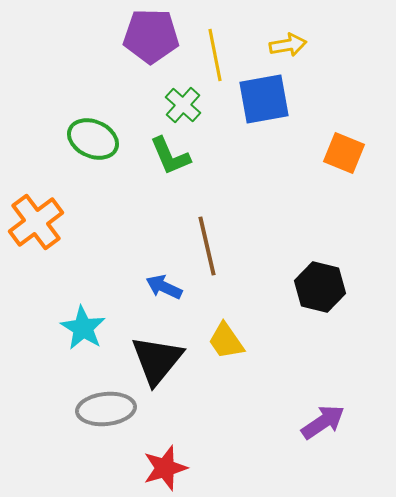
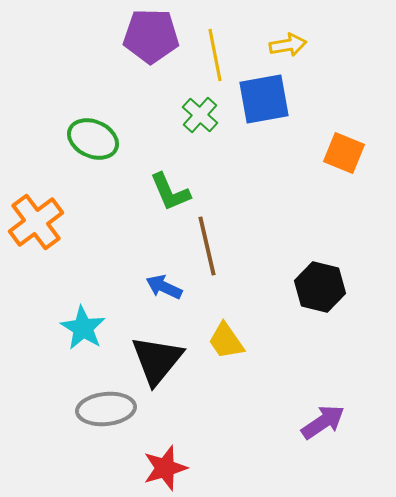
green cross: moved 17 px right, 10 px down
green L-shape: moved 36 px down
